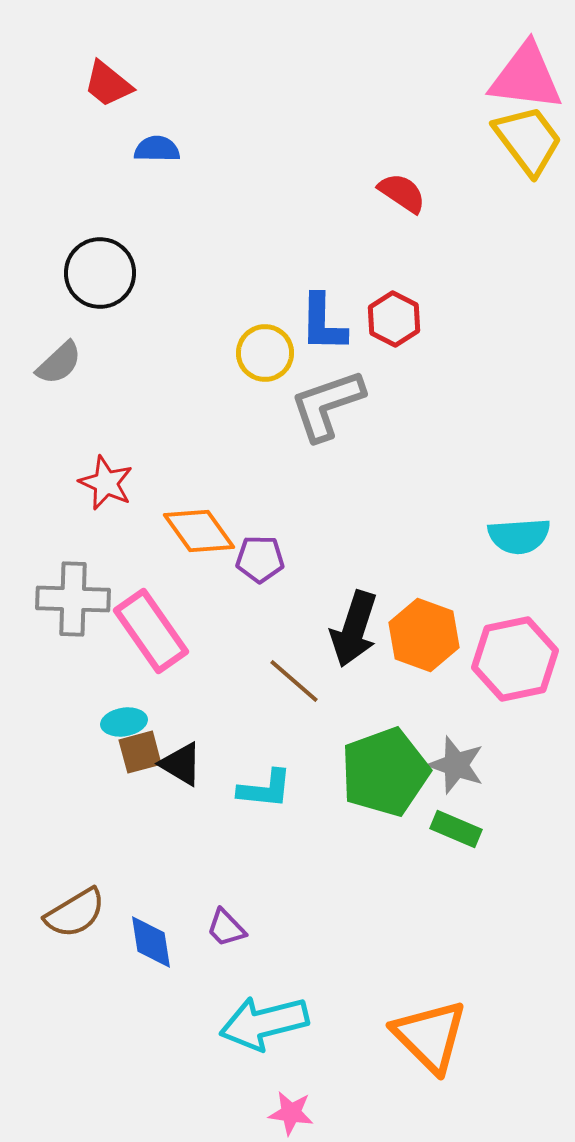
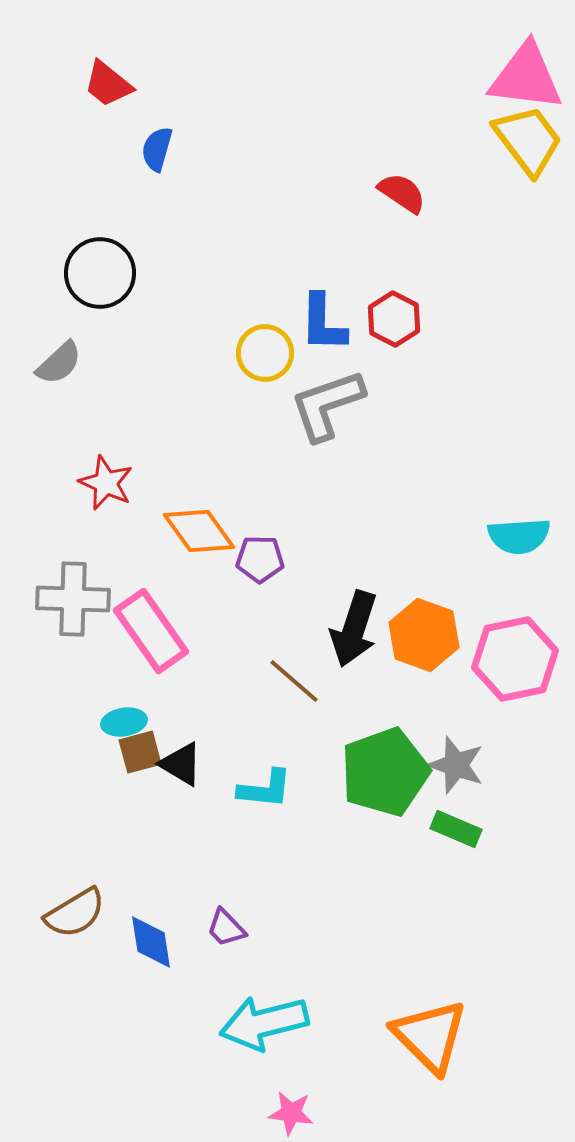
blue semicircle: rotated 75 degrees counterclockwise
